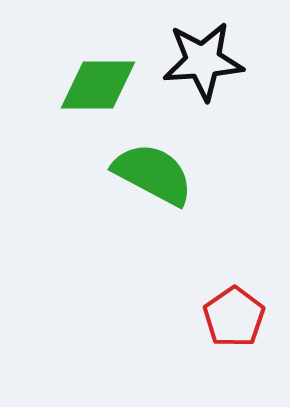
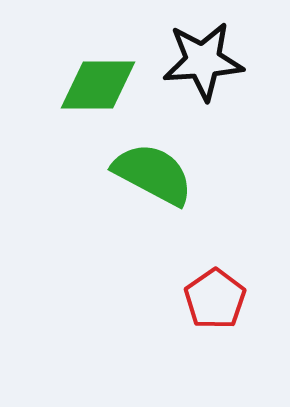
red pentagon: moved 19 px left, 18 px up
